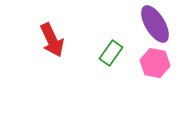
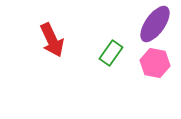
purple ellipse: rotated 66 degrees clockwise
